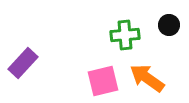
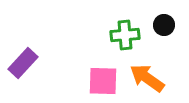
black circle: moved 5 px left
pink square: rotated 16 degrees clockwise
